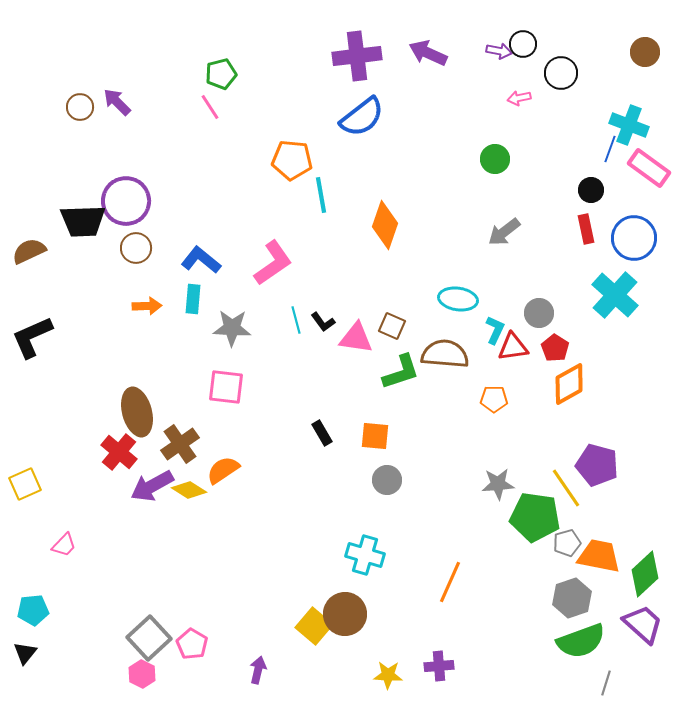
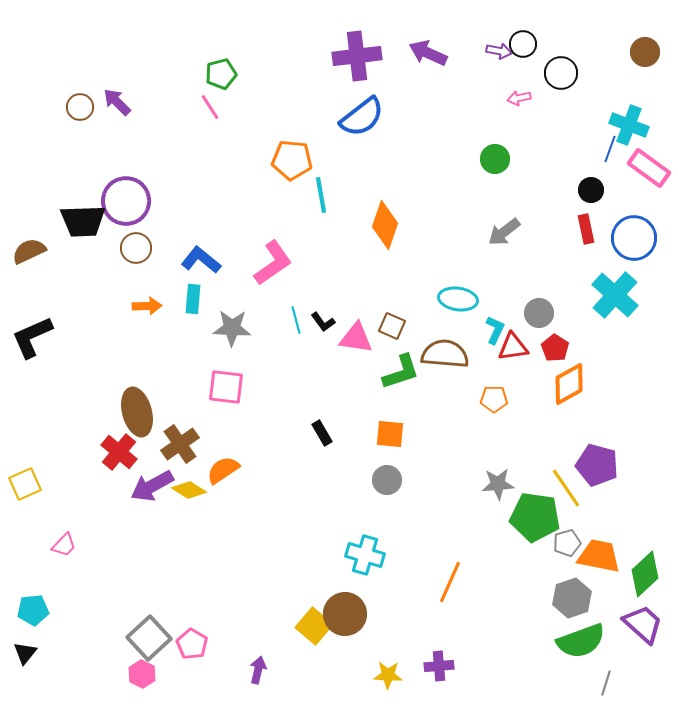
orange square at (375, 436): moved 15 px right, 2 px up
